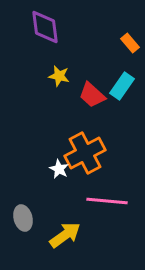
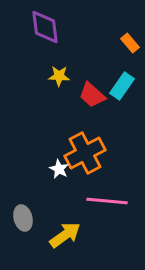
yellow star: rotated 10 degrees counterclockwise
